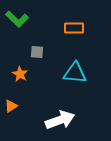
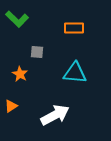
white arrow: moved 5 px left, 5 px up; rotated 8 degrees counterclockwise
